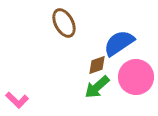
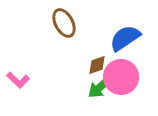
blue semicircle: moved 6 px right, 5 px up
pink circle: moved 15 px left
green arrow: moved 3 px right
pink L-shape: moved 1 px right, 20 px up
